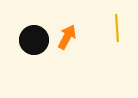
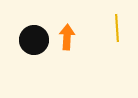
orange arrow: rotated 25 degrees counterclockwise
